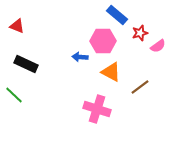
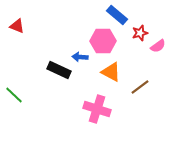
black rectangle: moved 33 px right, 6 px down
